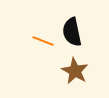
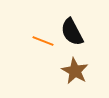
black semicircle: rotated 16 degrees counterclockwise
